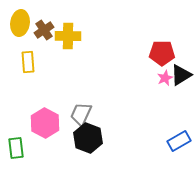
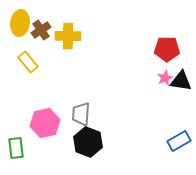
brown cross: moved 3 px left
red pentagon: moved 5 px right, 4 px up
yellow rectangle: rotated 35 degrees counterclockwise
black triangle: moved 6 px down; rotated 40 degrees clockwise
gray trapezoid: rotated 20 degrees counterclockwise
pink hexagon: rotated 20 degrees clockwise
black hexagon: moved 4 px down
